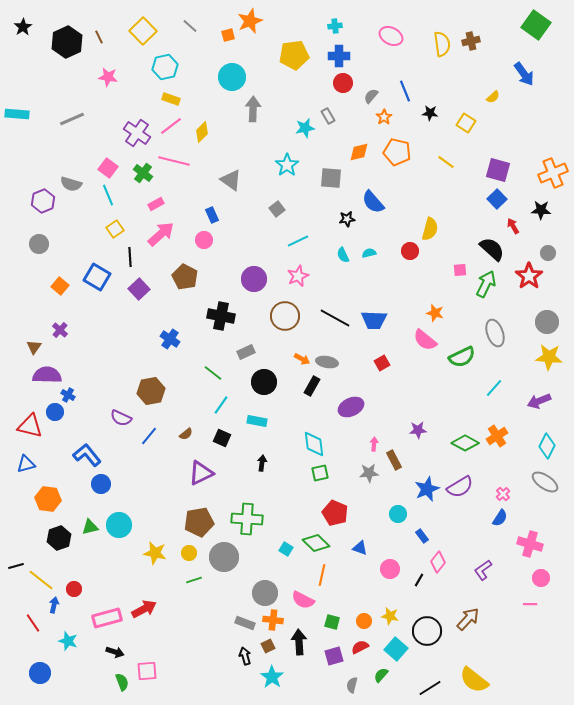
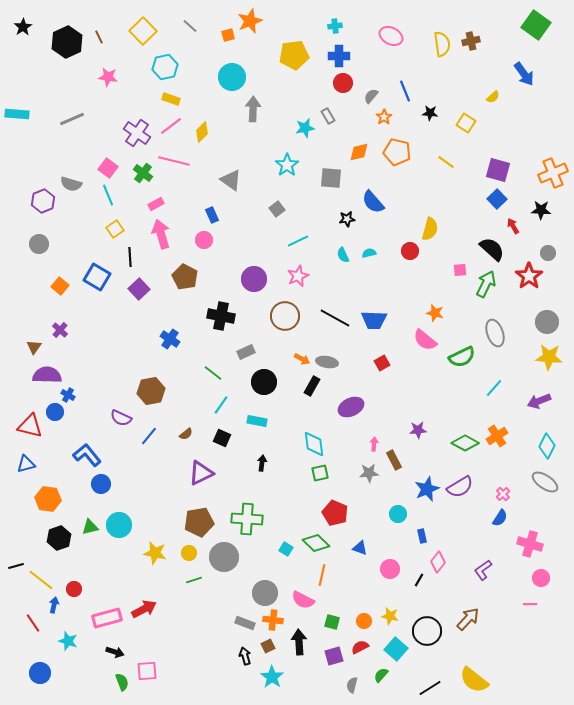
pink arrow at (161, 234): rotated 64 degrees counterclockwise
blue rectangle at (422, 536): rotated 24 degrees clockwise
